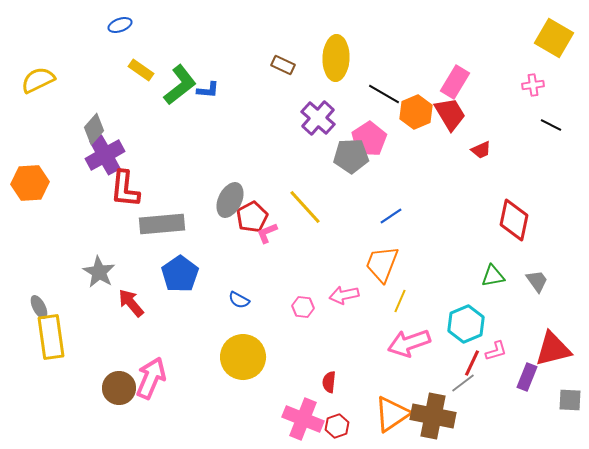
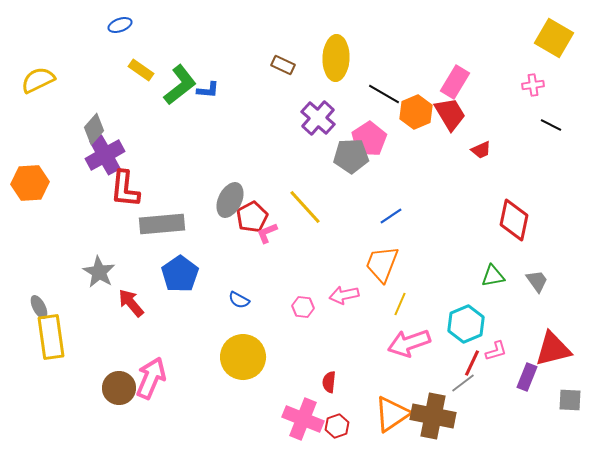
yellow line at (400, 301): moved 3 px down
